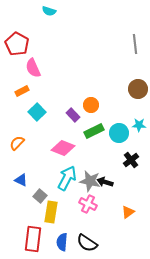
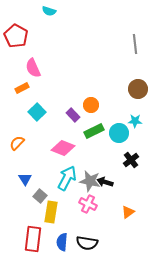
red pentagon: moved 1 px left, 8 px up
orange rectangle: moved 3 px up
cyan star: moved 4 px left, 4 px up
blue triangle: moved 4 px right, 1 px up; rotated 32 degrees clockwise
black semicircle: rotated 25 degrees counterclockwise
